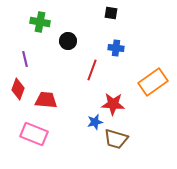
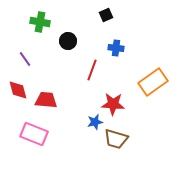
black square: moved 5 px left, 2 px down; rotated 32 degrees counterclockwise
purple line: rotated 21 degrees counterclockwise
red diamond: moved 1 px down; rotated 35 degrees counterclockwise
